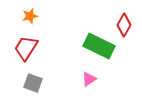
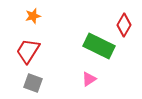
orange star: moved 3 px right
red trapezoid: moved 2 px right, 3 px down
